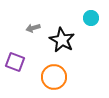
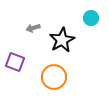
black star: rotated 15 degrees clockwise
